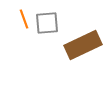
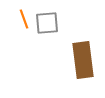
brown rectangle: moved 15 px down; rotated 72 degrees counterclockwise
